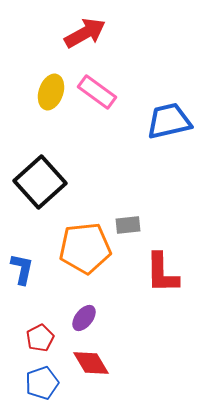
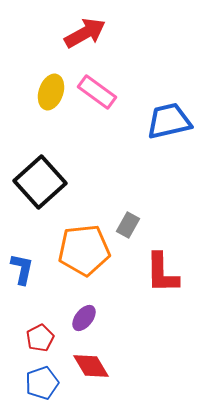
gray rectangle: rotated 55 degrees counterclockwise
orange pentagon: moved 1 px left, 2 px down
red diamond: moved 3 px down
